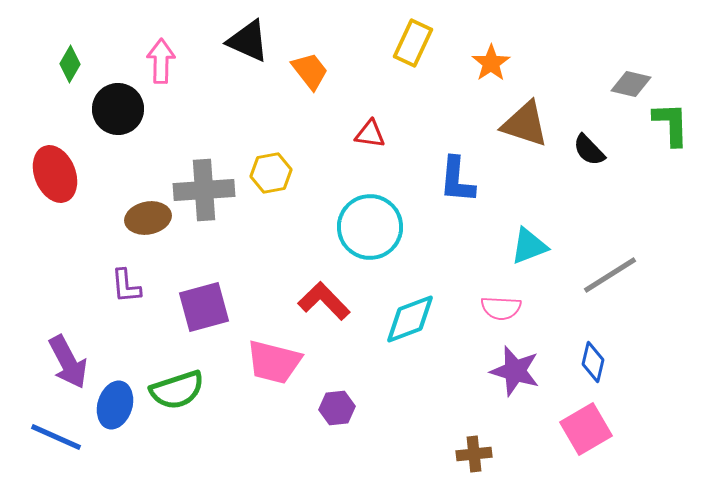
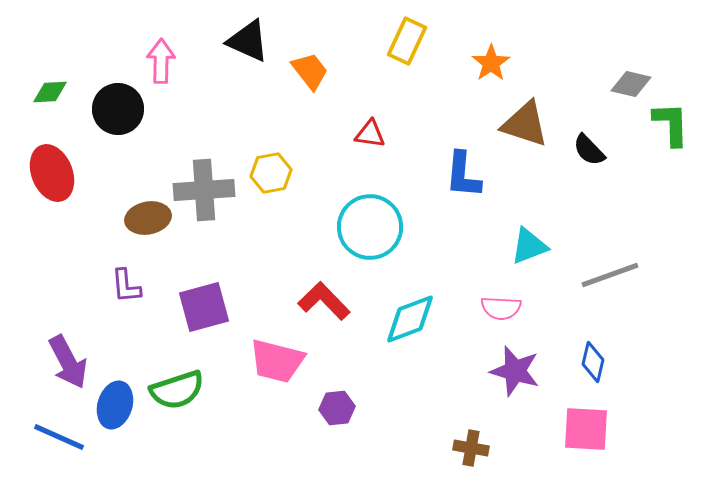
yellow rectangle: moved 6 px left, 2 px up
green diamond: moved 20 px left, 28 px down; rotated 57 degrees clockwise
red ellipse: moved 3 px left, 1 px up
blue L-shape: moved 6 px right, 5 px up
gray line: rotated 12 degrees clockwise
pink trapezoid: moved 3 px right, 1 px up
pink square: rotated 33 degrees clockwise
blue line: moved 3 px right
brown cross: moved 3 px left, 6 px up; rotated 16 degrees clockwise
